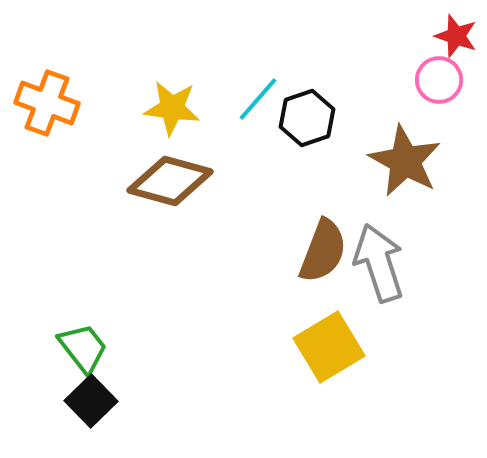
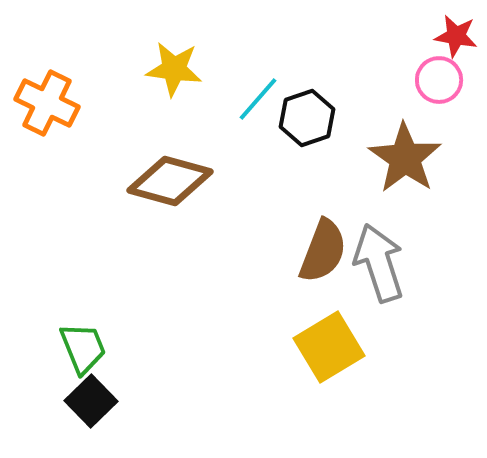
red star: rotated 9 degrees counterclockwise
orange cross: rotated 6 degrees clockwise
yellow star: moved 2 px right, 39 px up
brown star: moved 3 px up; rotated 6 degrees clockwise
green trapezoid: rotated 16 degrees clockwise
